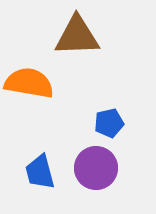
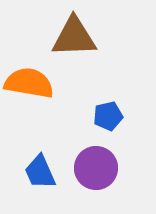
brown triangle: moved 3 px left, 1 px down
blue pentagon: moved 1 px left, 7 px up
blue trapezoid: rotated 9 degrees counterclockwise
